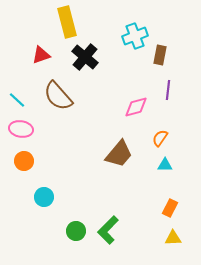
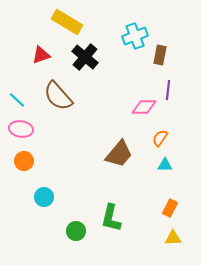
yellow rectangle: rotated 44 degrees counterclockwise
pink diamond: moved 8 px right; rotated 15 degrees clockwise
green L-shape: moved 3 px right, 12 px up; rotated 32 degrees counterclockwise
